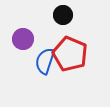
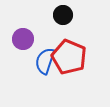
red pentagon: moved 1 px left, 3 px down
